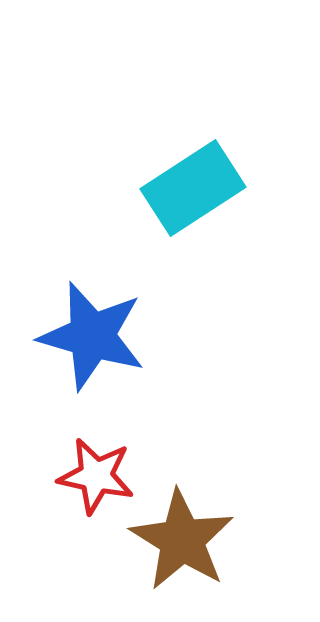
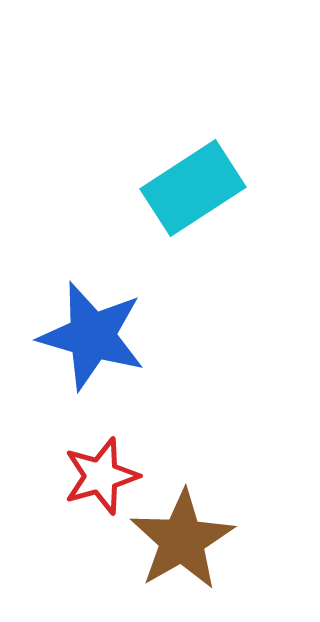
red star: moved 5 px right; rotated 28 degrees counterclockwise
brown star: rotated 10 degrees clockwise
